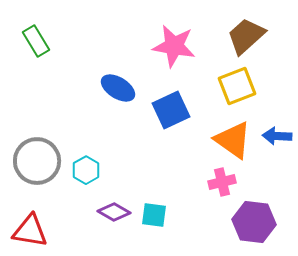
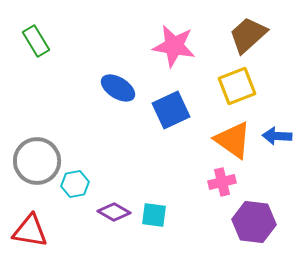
brown trapezoid: moved 2 px right, 1 px up
cyan hexagon: moved 11 px left, 14 px down; rotated 20 degrees clockwise
